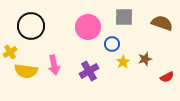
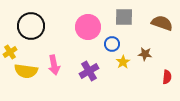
brown star: moved 5 px up; rotated 24 degrees clockwise
red semicircle: rotated 56 degrees counterclockwise
